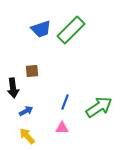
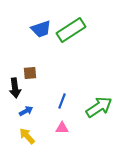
green rectangle: rotated 12 degrees clockwise
brown square: moved 2 px left, 2 px down
black arrow: moved 2 px right
blue line: moved 3 px left, 1 px up
